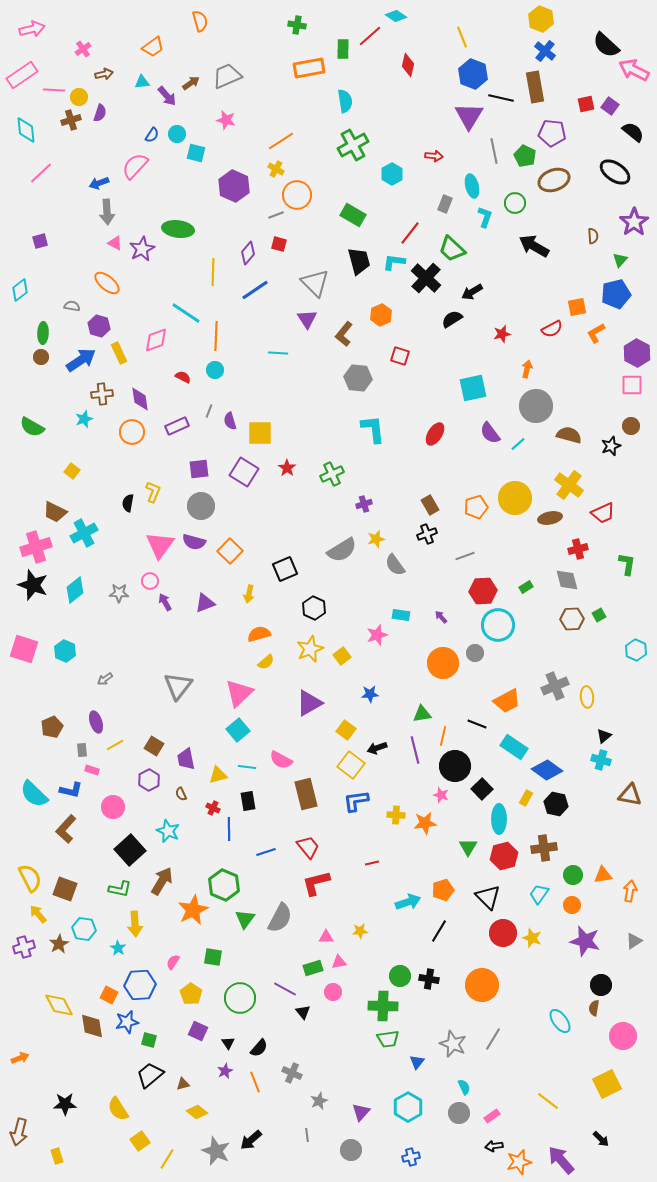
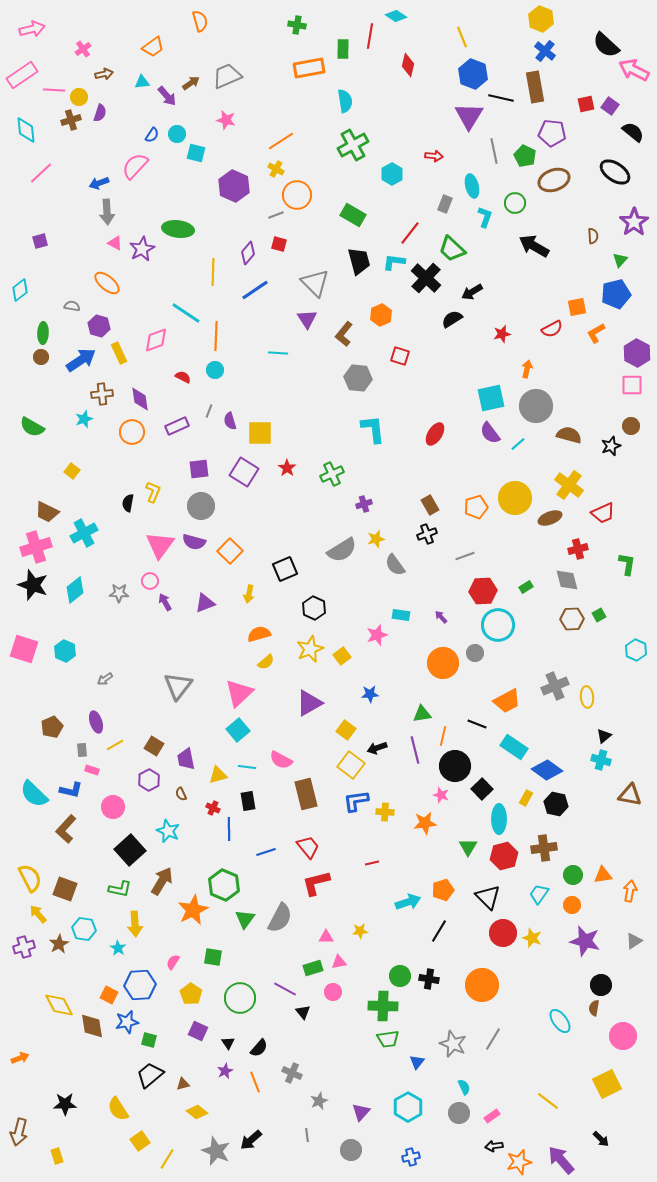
red line at (370, 36): rotated 40 degrees counterclockwise
cyan square at (473, 388): moved 18 px right, 10 px down
brown trapezoid at (55, 512): moved 8 px left
brown ellipse at (550, 518): rotated 10 degrees counterclockwise
yellow cross at (396, 815): moved 11 px left, 3 px up
